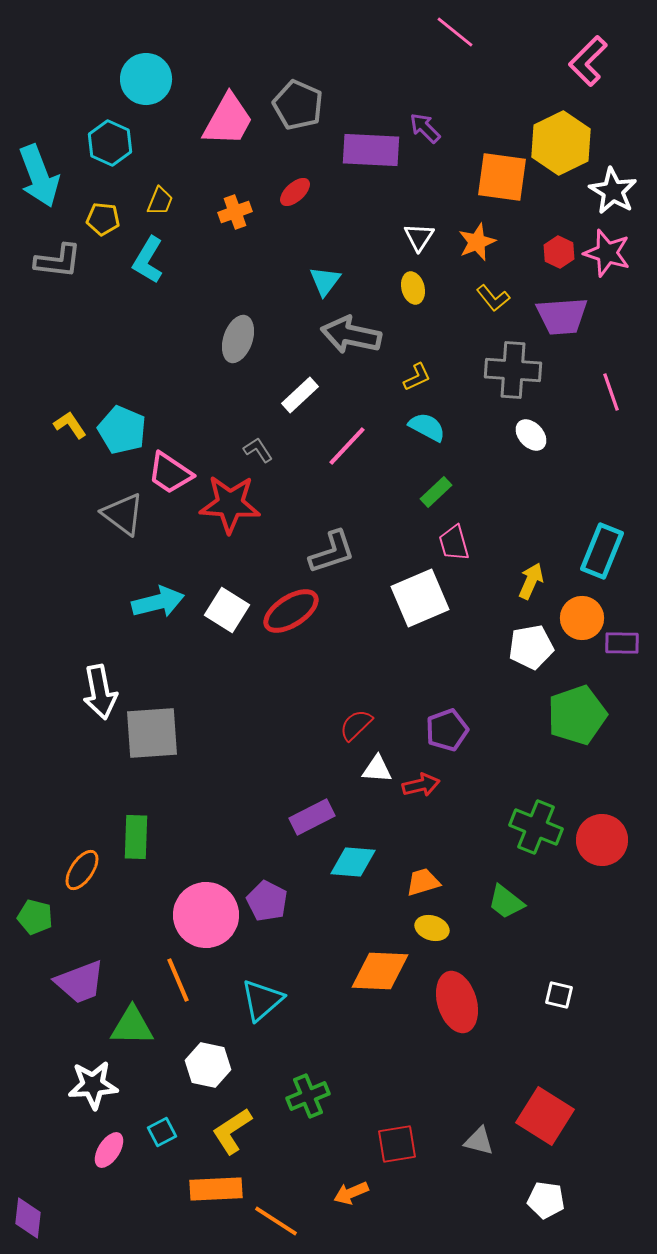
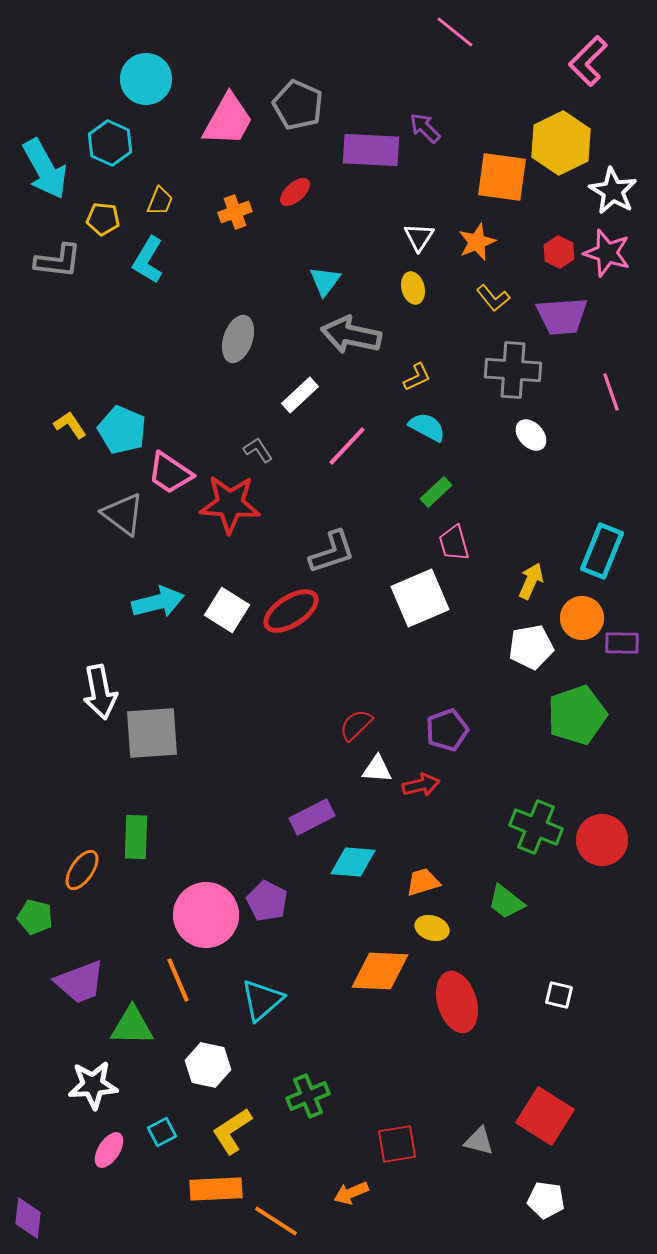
cyan arrow at (39, 176): moved 6 px right, 7 px up; rotated 8 degrees counterclockwise
